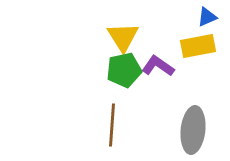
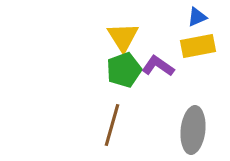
blue triangle: moved 10 px left
green pentagon: rotated 8 degrees counterclockwise
brown line: rotated 12 degrees clockwise
